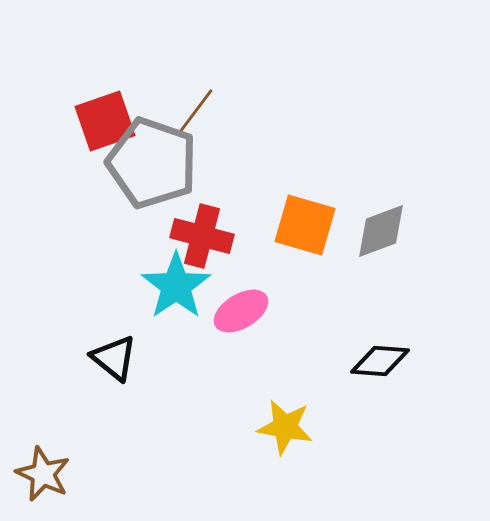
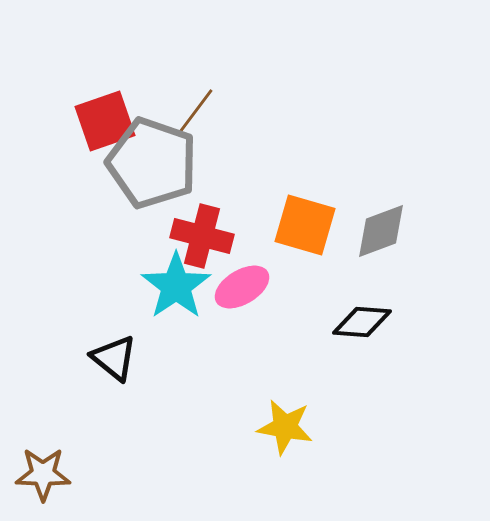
pink ellipse: moved 1 px right, 24 px up
black diamond: moved 18 px left, 39 px up
brown star: rotated 24 degrees counterclockwise
